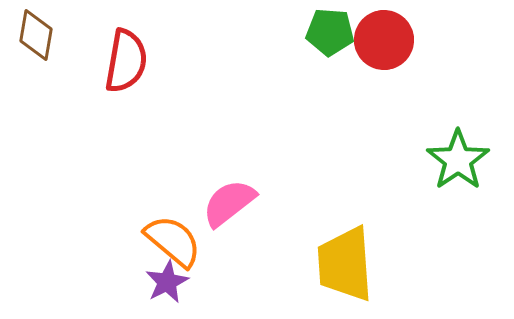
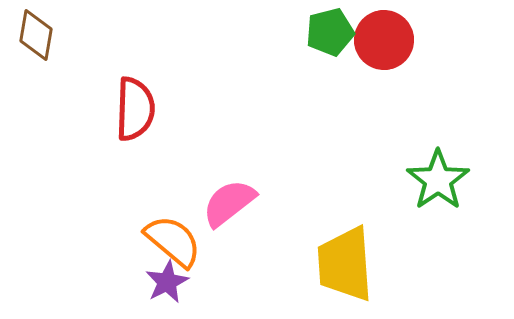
green pentagon: rotated 18 degrees counterclockwise
red semicircle: moved 9 px right, 48 px down; rotated 8 degrees counterclockwise
green star: moved 20 px left, 20 px down
